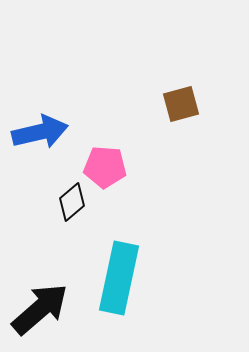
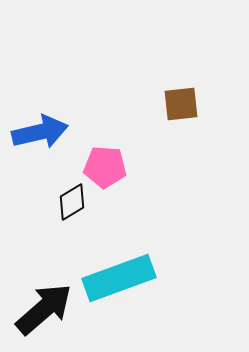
brown square: rotated 9 degrees clockwise
black diamond: rotated 9 degrees clockwise
cyan rectangle: rotated 58 degrees clockwise
black arrow: moved 4 px right
